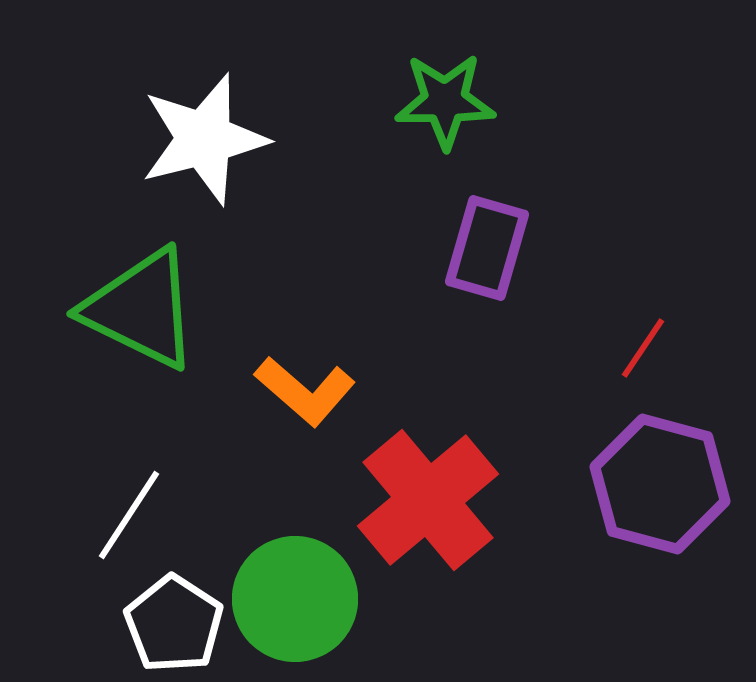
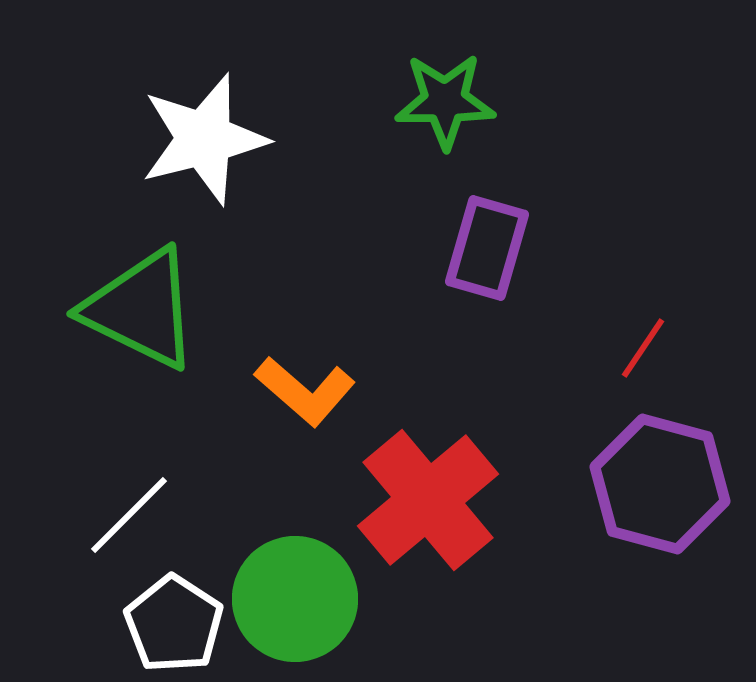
white line: rotated 12 degrees clockwise
